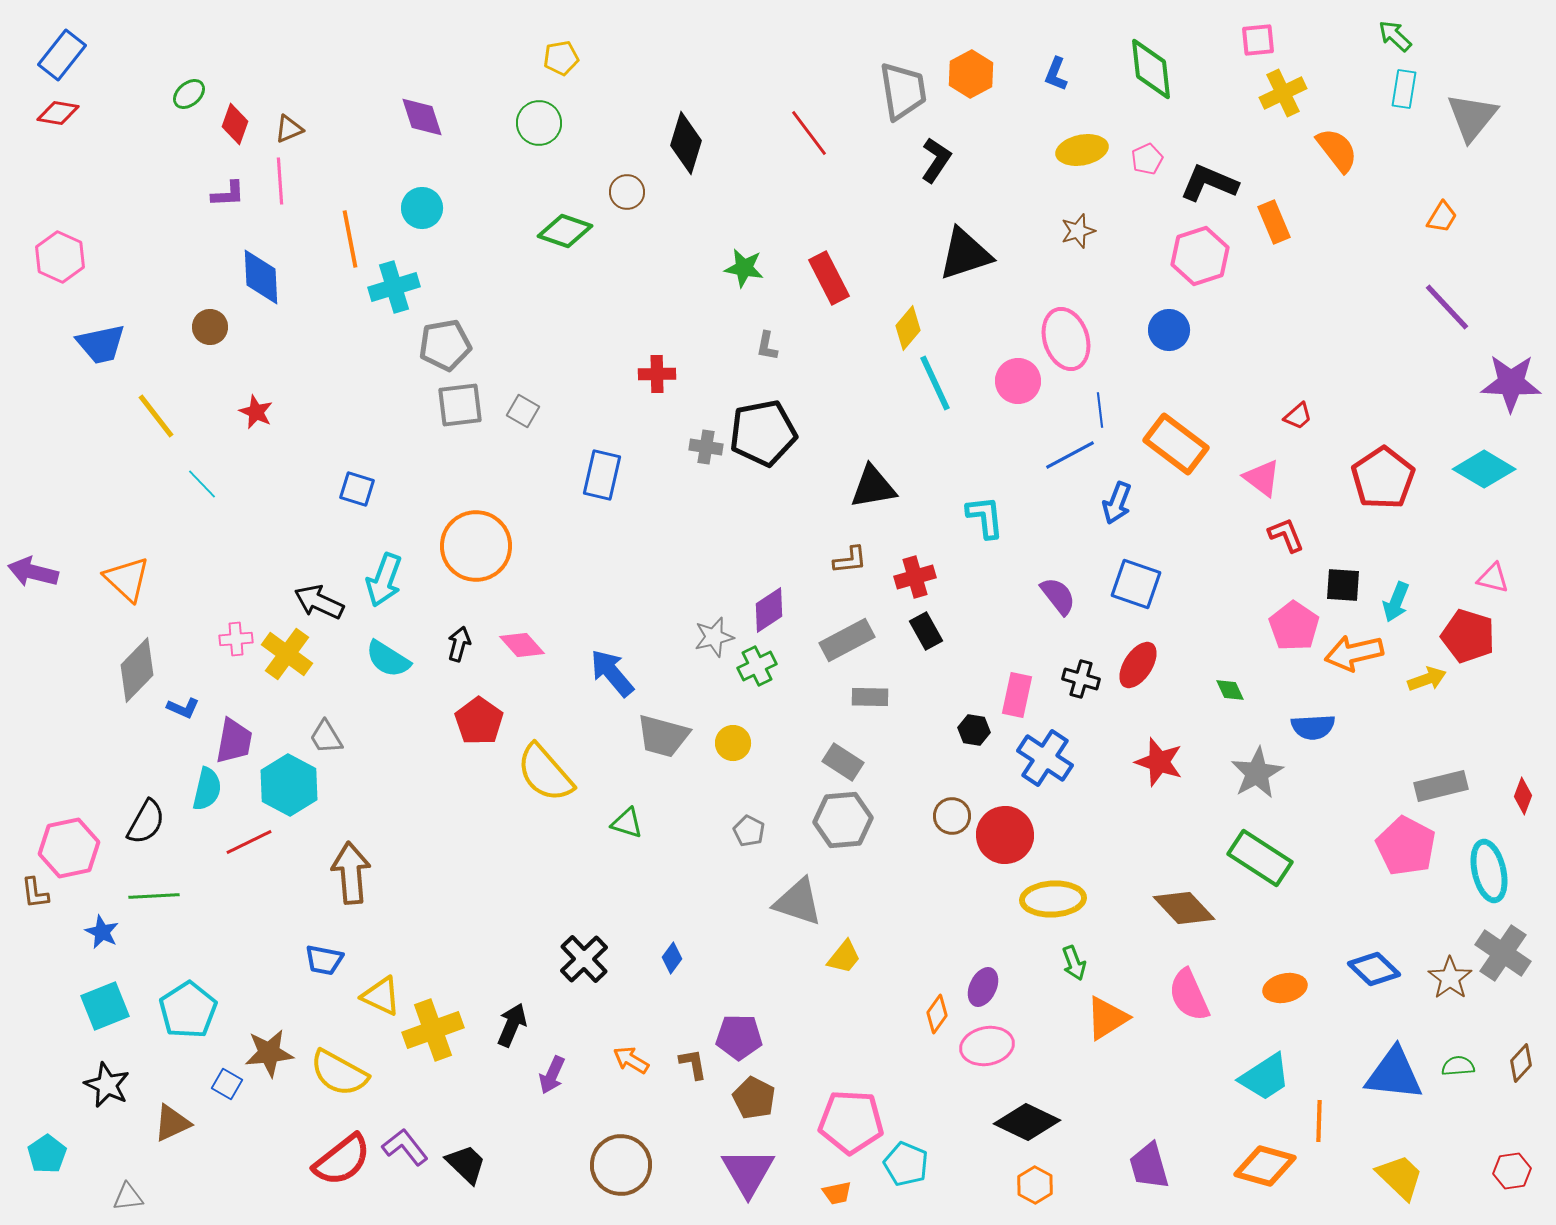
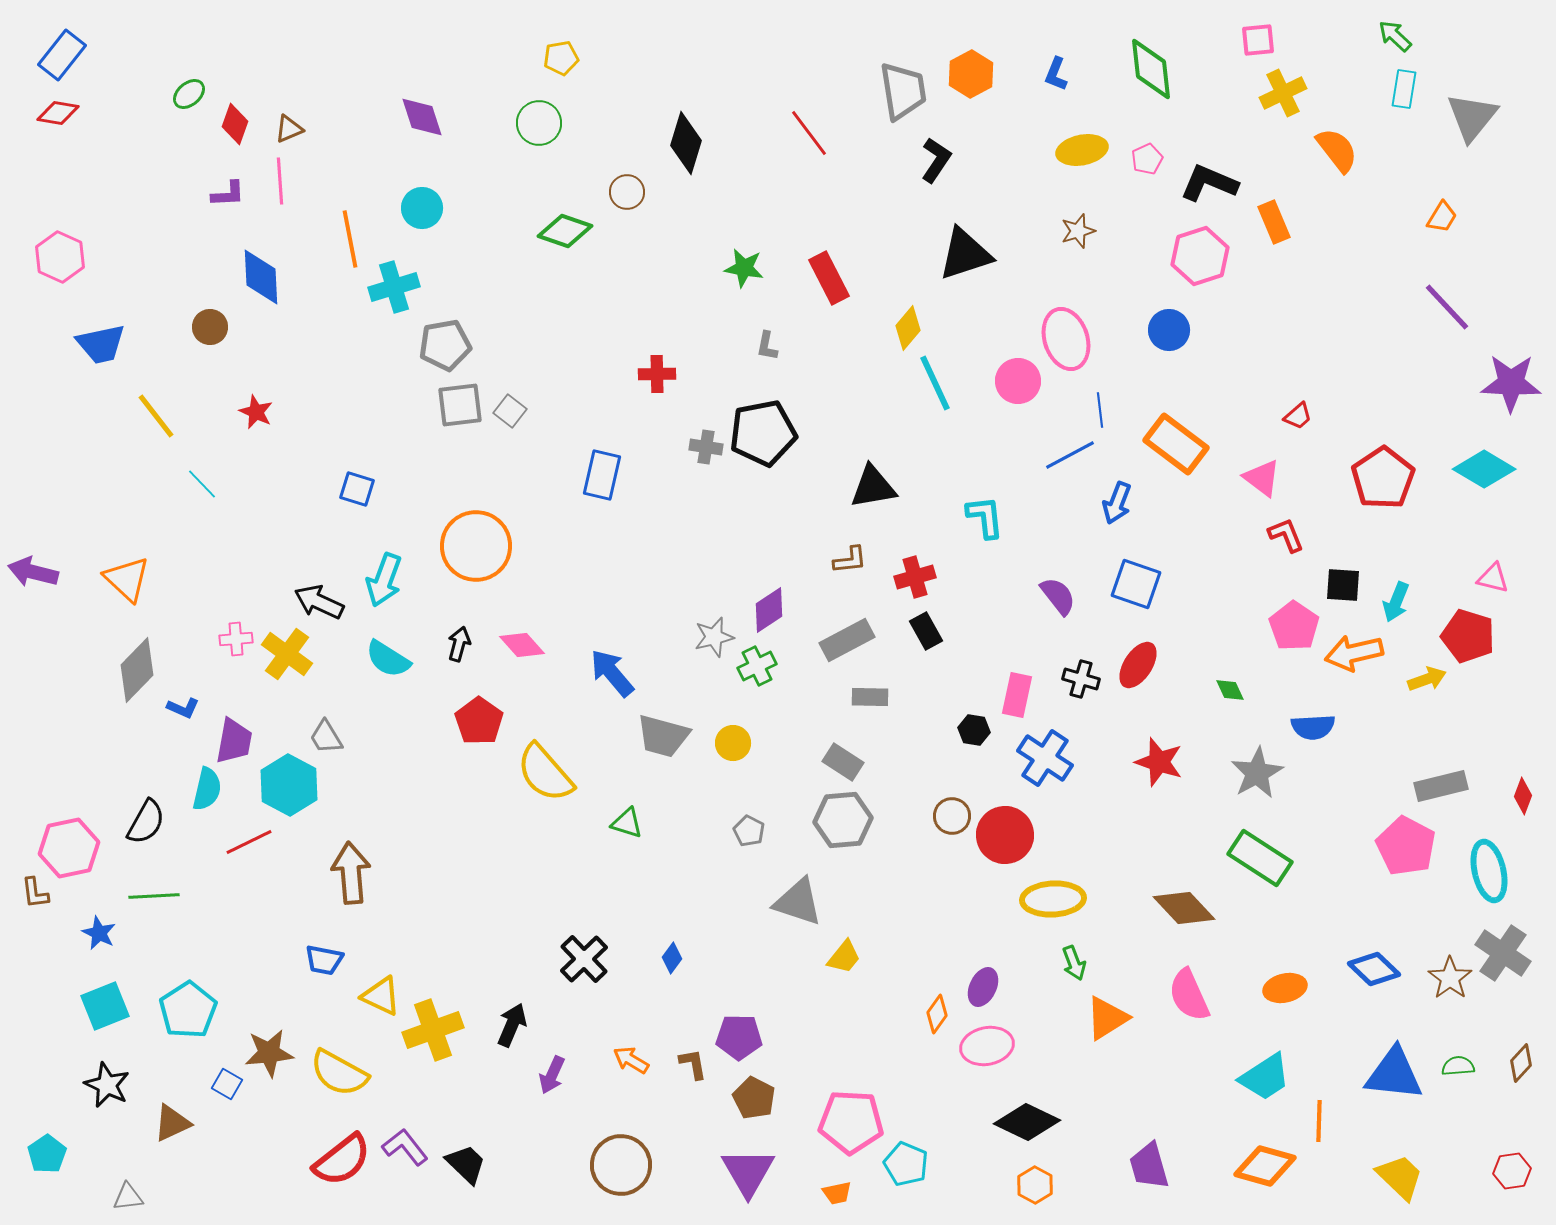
gray square at (523, 411): moved 13 px left; rotated 8 degrees clockwise
blue star at (102, 932): moved 3 px left, 1 px down
